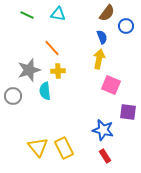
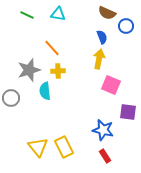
brown semicircle: rotated 78 degrees clockwise
gray circle: moved 2 px left, 2 px down
yellow rectangle: moved 1 px up
